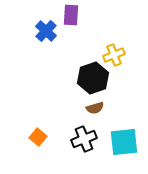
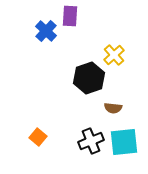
purple rectangle: moved 1 px left, 1 px down
yellow cross: rotated 20 degrees counterclockwise
black hexagon: moved 4 px left
brown semicircle: moved 18 px right; rotated 24 degrees clockwise
black cross: moved 7 px right, 2 px down
